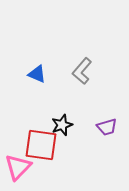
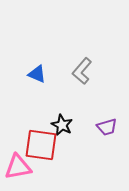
black star: rotated 25 degrees counterclockwise
pink triangle: rotated 36 degrees clockwise
